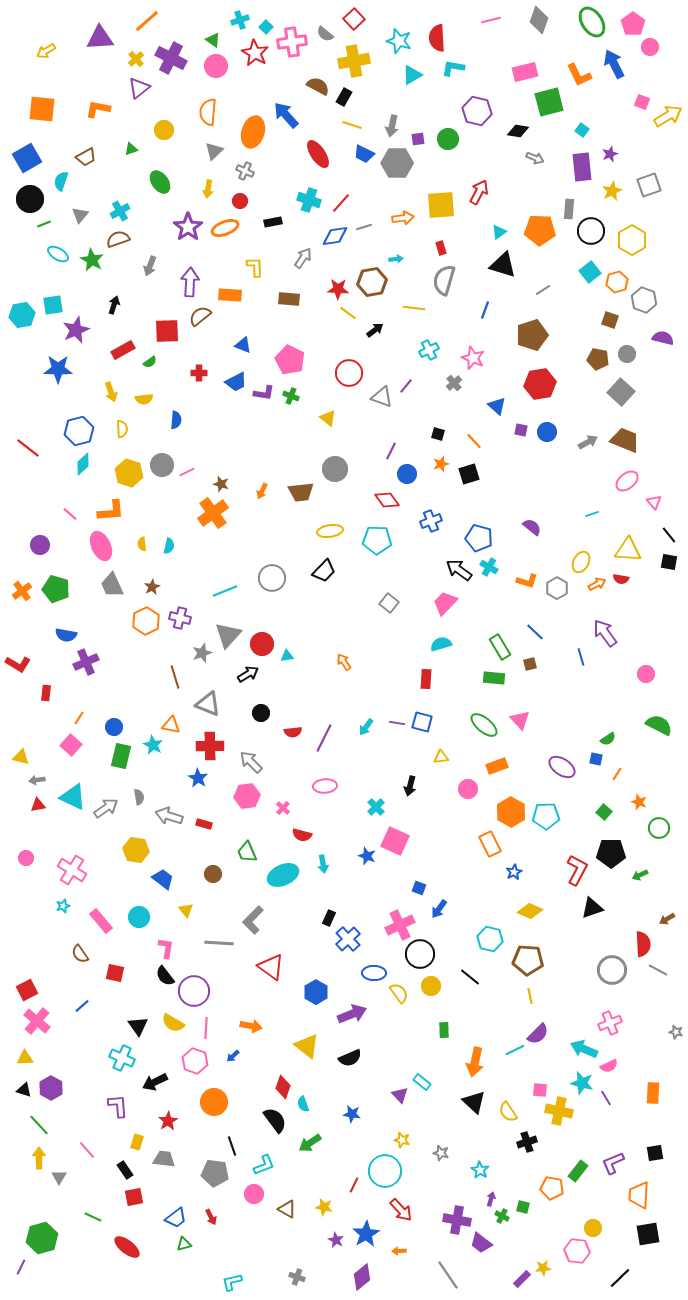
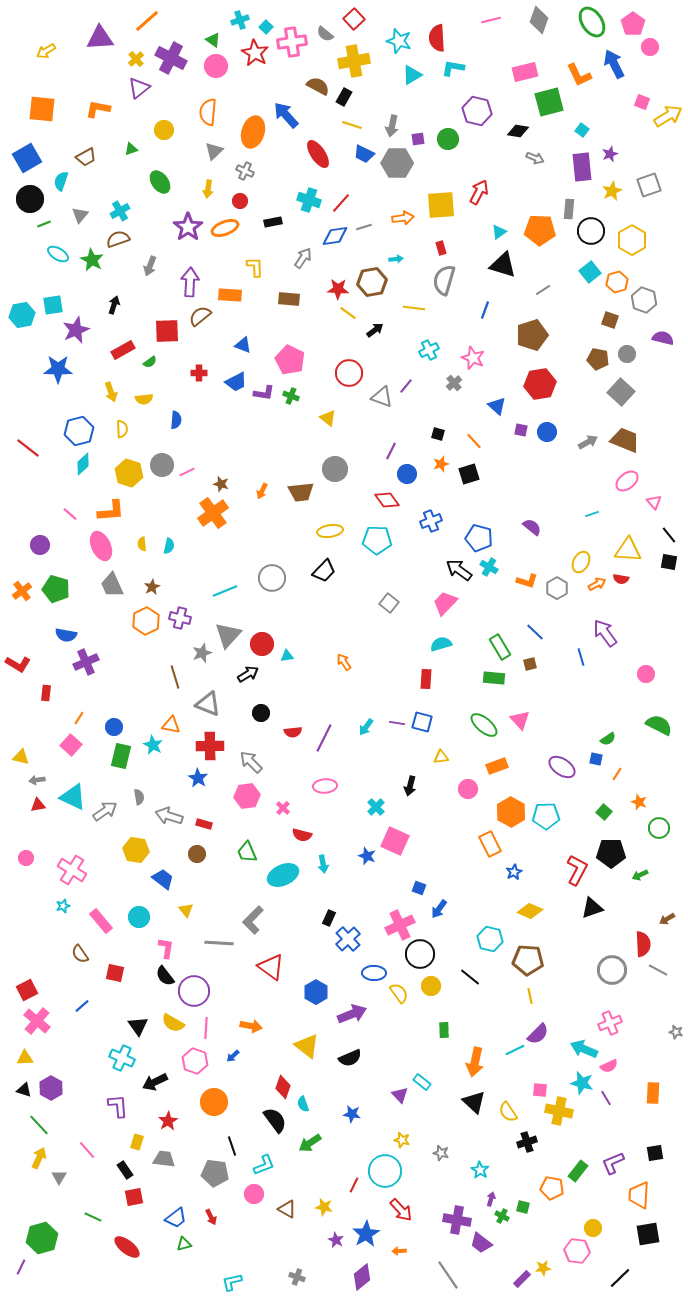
gray arrow at (106, 808): moved 1 px left, 3 px down
brown circle at (213, 874): moved 16 px left, 20 px up
yellow arrow at (39, 1158): rotated 25 degrees clockwise
